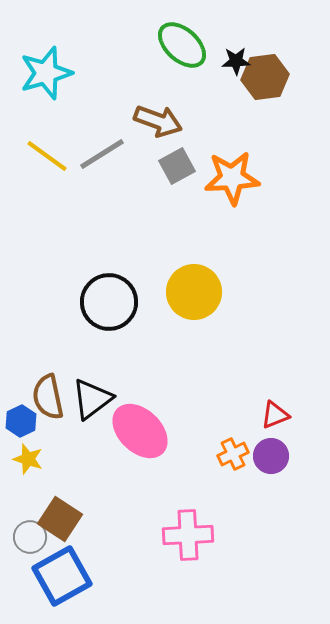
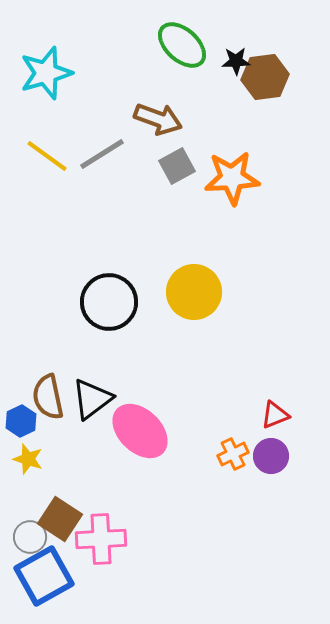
brown arrow: moved 2 px up
pink cross: moved 87 px left, 4 px down
blue square: moved 18 px left
